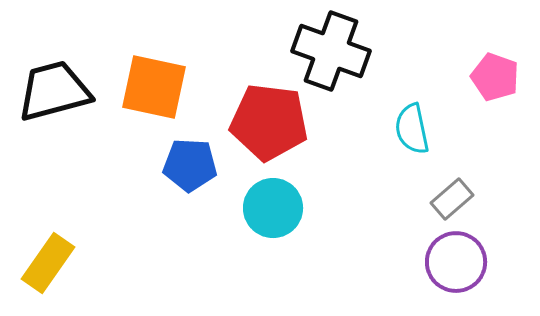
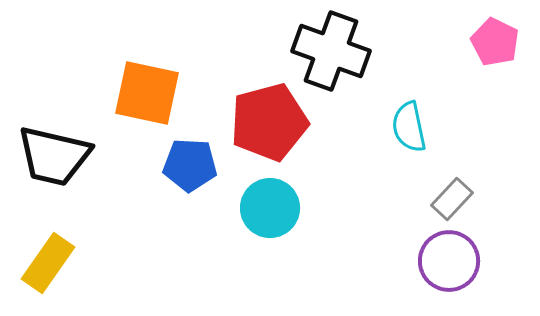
pink pentagon: moved 35 px up; rotated 6 degrees clockwise
orange square: moved 7 px left, 6 px down
black trapezoid: moved 65 px down; rotated 152 degrees counterclockwise
red pentagon: rotated 22 degrees counterclockwise
cyan semicircle: moved 3 px left, 2 px up
gray rectangle: rotated 6 degrees counterclockwise
cyan circle: moved 3 px left
purple circle: moved 7 px left, 1 px up
